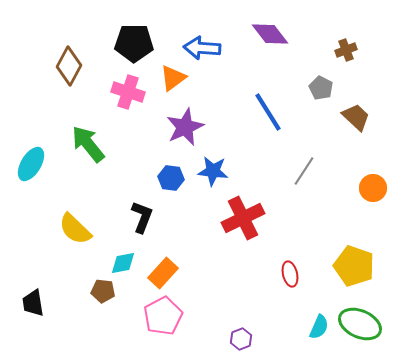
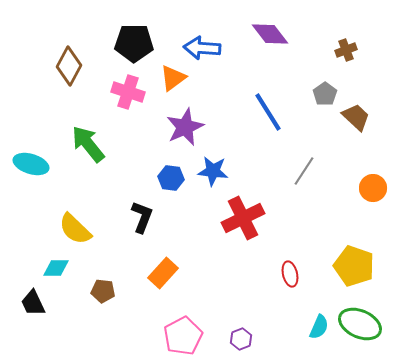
gray pentagon: moved 4 px right, 6 px down; rotated 10 degrees clockwise
cyan ellipse: rotated 76 degrees clockwise
cyan diamond: moved 67 px left, 5 px down; rotated 12 degrees clockwise
black trapezoid: rotated 16 degrees counterclockwise
pink pentagon: moved 20 px right, 20 px down
